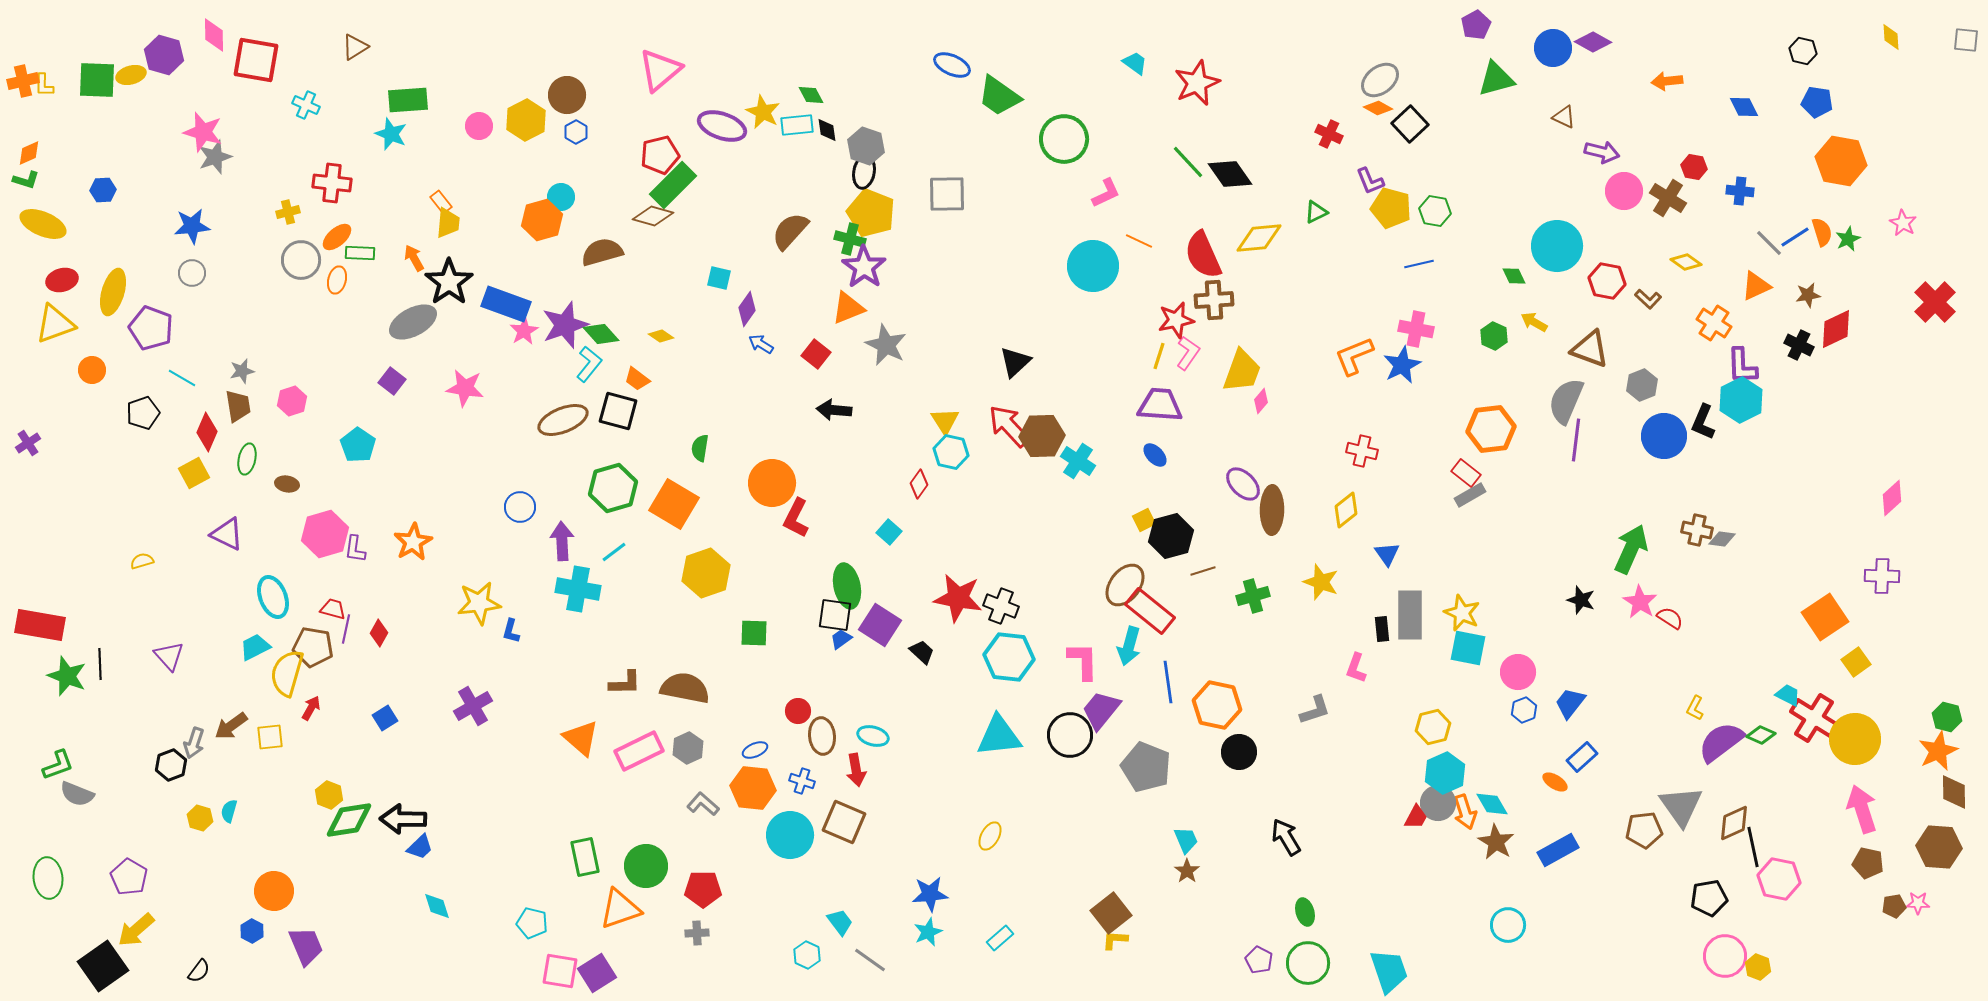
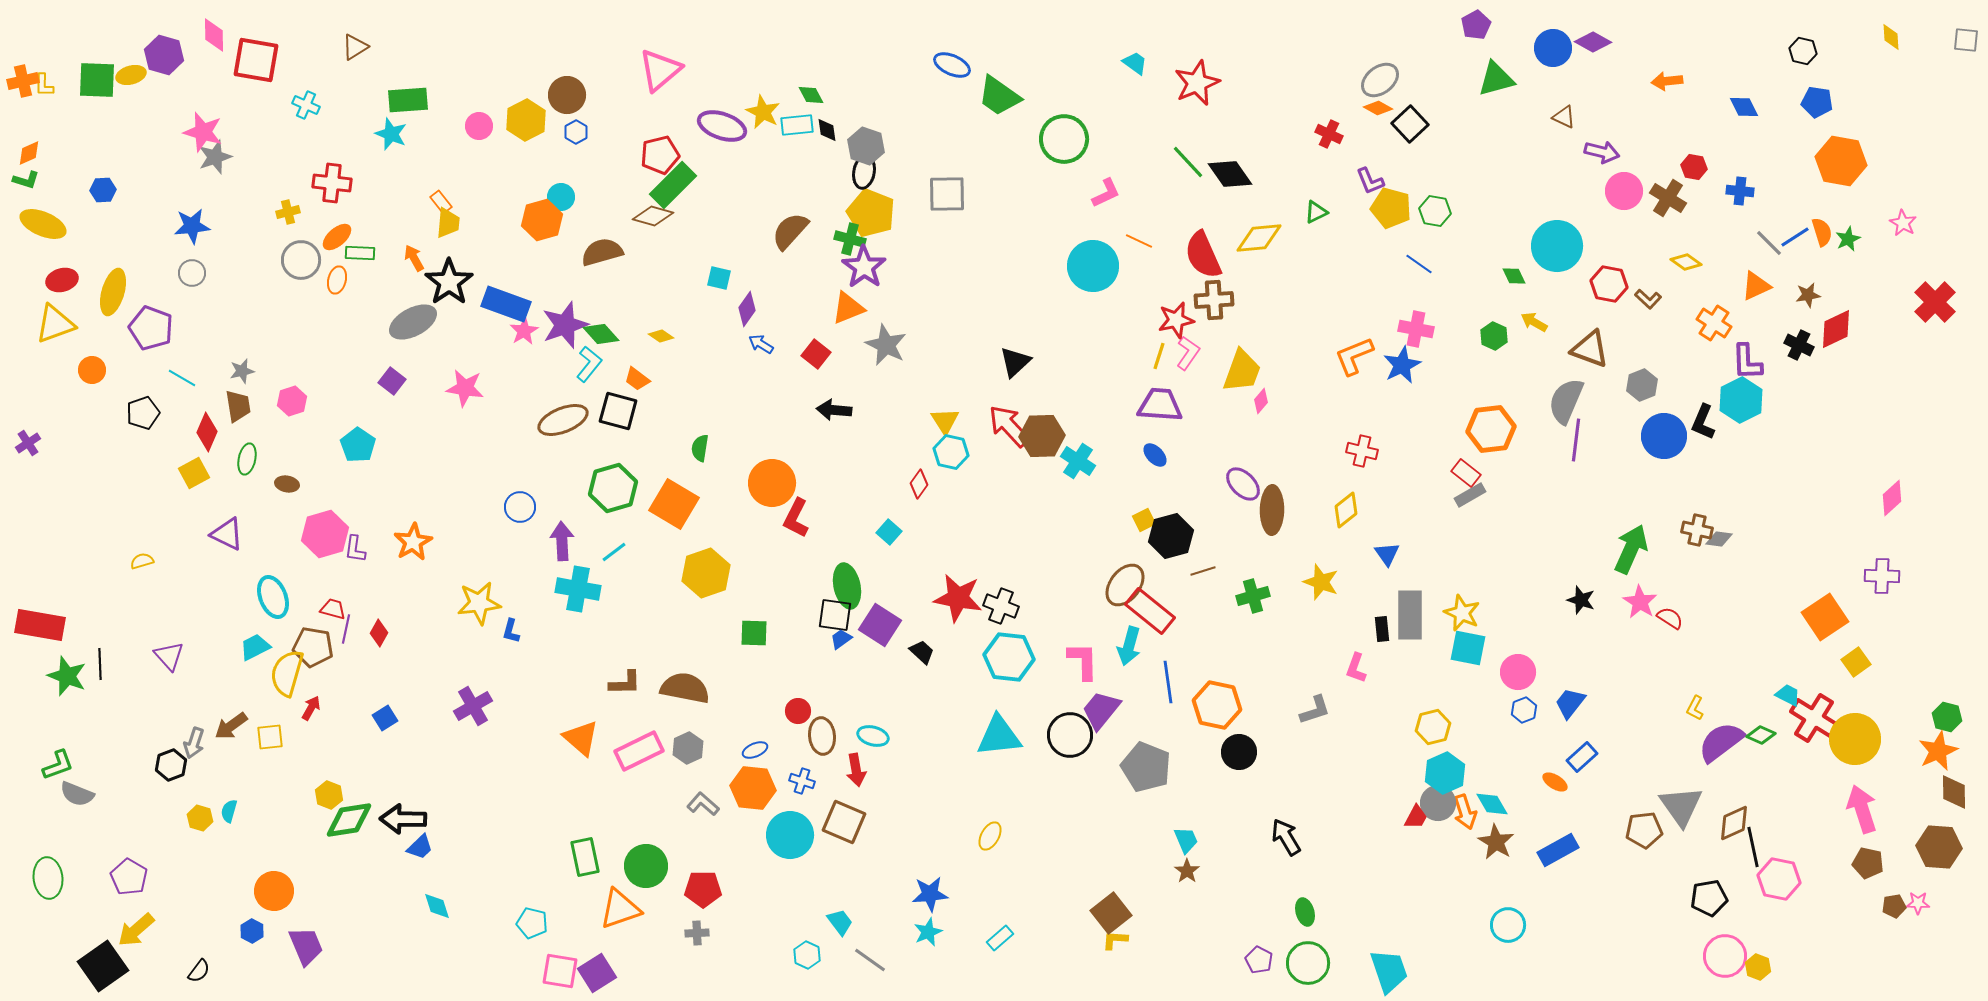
blue line at (1419, 264): rotated 48 degrees clockwise
red hexagon at (1607, 281): moved 2 px right, 3 px down
purple L-shape at (1742, 366): moved 5 px right, 4 px up
gray diamond at (1722, 539): moved 3 px left
